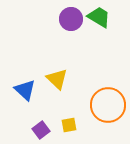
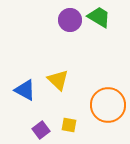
purple circle: moved 1 px left, 1 px down
yellow triangle: moved 1 px right, 1 px down
blue triangle: rotated 15 degrees counterclockwise
yellow square: rotated 21 degrees clockwise
